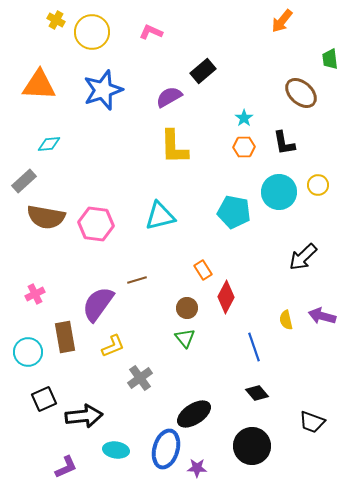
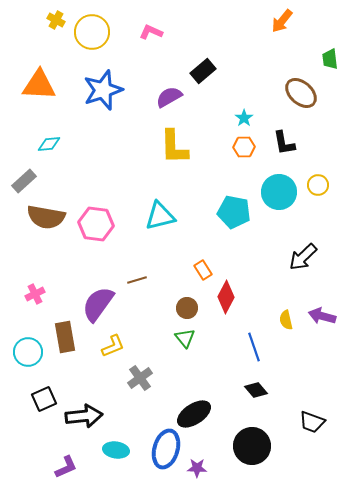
black diamond at (257, 393): moved 1 px left, 3 px up
